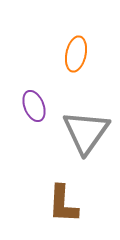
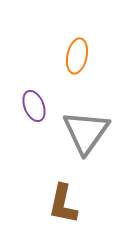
orange ellipse: moved 1 px right, 2 px down
brown L-shape: rotated 9 degrees clockwise
